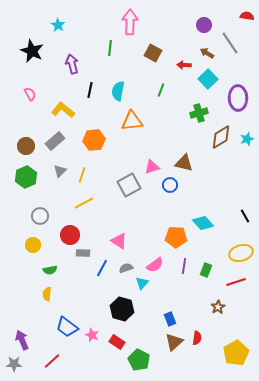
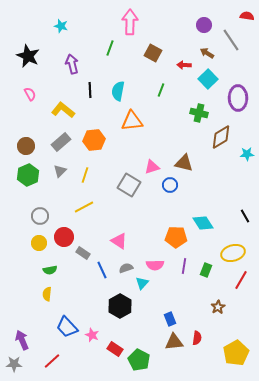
cyan star at (58, 25): moved 3 px right, 1 px down; rotated 16 degrees counterclockwise
gray line at (230, 43): moved 1 px right, 3 px up
green line at (110, 48): rotated 14 degrees clockwise
black star at (32, 51): moved 4 px left, 5 px down
black line at (90, 90): rotated 14 degrees counterclockwise
green cross at (199, 113): rotated 30 degrees clockwise
cyan star at (247, 139): moved 15 px down; rotated 16 degrees clockwise
gray rectangle at (55, 141): moved 6 px right, 1 px down
yellow line at (82, 175): moved 3 px right
green hexagon at (26, 177): moved 2 px right, 2 px up
gray square at (129, 185): rotated 30 degrees counterclockwise
yellow line at (84, 203): moved 4 px down
cyan diamond at (203, 223): rotated 10 degrees clockwise
red circle at (70, 235): moved 6 px left, 2 px down
yellow circle at (33, 245): moved 6 px right, 2 px up
gray rectangle at (83, 253): rotated 32 degrees clockwise
yellow ellipse at (241, 253): moved 8 px left
pink semicircle at (155, 265): rotated 36 degrees clockwise
blue line at (102, 268): moved 2 px down; rotated 54 degrees counterclockwise
red line at (236, 282): moved 5 px right, 2 px up; rotated 42 degrees counterclockwise
black hexagon at (122, 309): moved 2 px left, 3 px up; rotated 15 degrees clockwise
blue trapezoid at (67, 327): rotated 10 degrees clockwise
red rectangle at (117, 342): moved 2 px left, 7 px down
brown triangle at (174, 342): rotated 36 degrees clockwise
